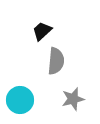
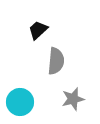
black trapezoid: moved 4 px left, 1 px up
cyan circle: moved 2 px down
